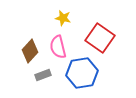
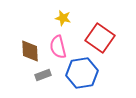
brown diamond: rotated 45 degrees counterclockwise
